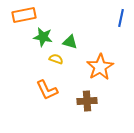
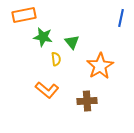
green triangle: moved 2 px right; rotated 35 degrees clockwise
yellow semicircle: rotated 64 degrees clockwise
orange star: moved 1 px up
orange L-shape: rotated 25 degrees counterclockwise
